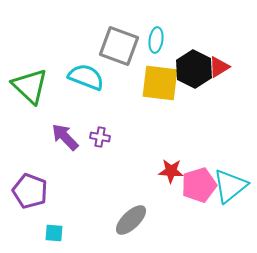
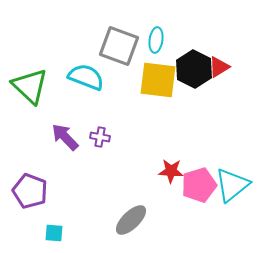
yellow square: moved 2 px left, 3 px up
cyan triangle: moved 2 px right, 1 px up
